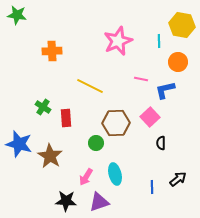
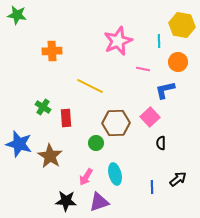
pink line: moved 2 px right, 10 px up
